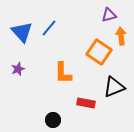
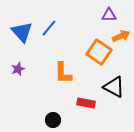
purple triangle: rotated 14 degrees clockwise
orange arrow: rotated 72 degrees clockwise
black triangle: rotated 50 degrees clockwise
